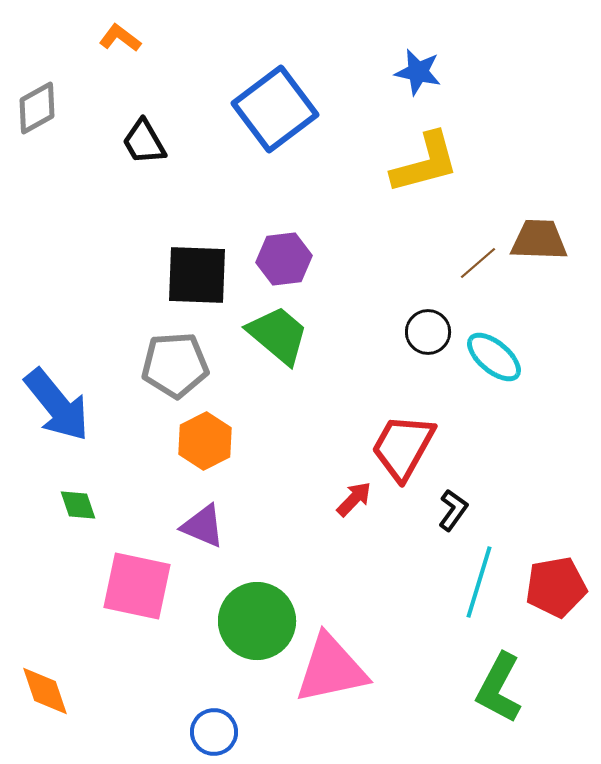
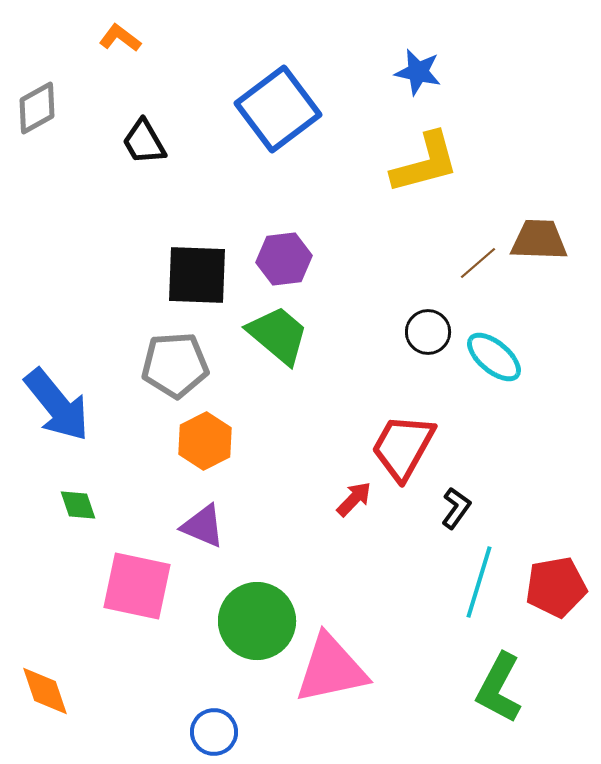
blue square: moved 3 px right
black L-shape: moved 3 px right, 2 px up
